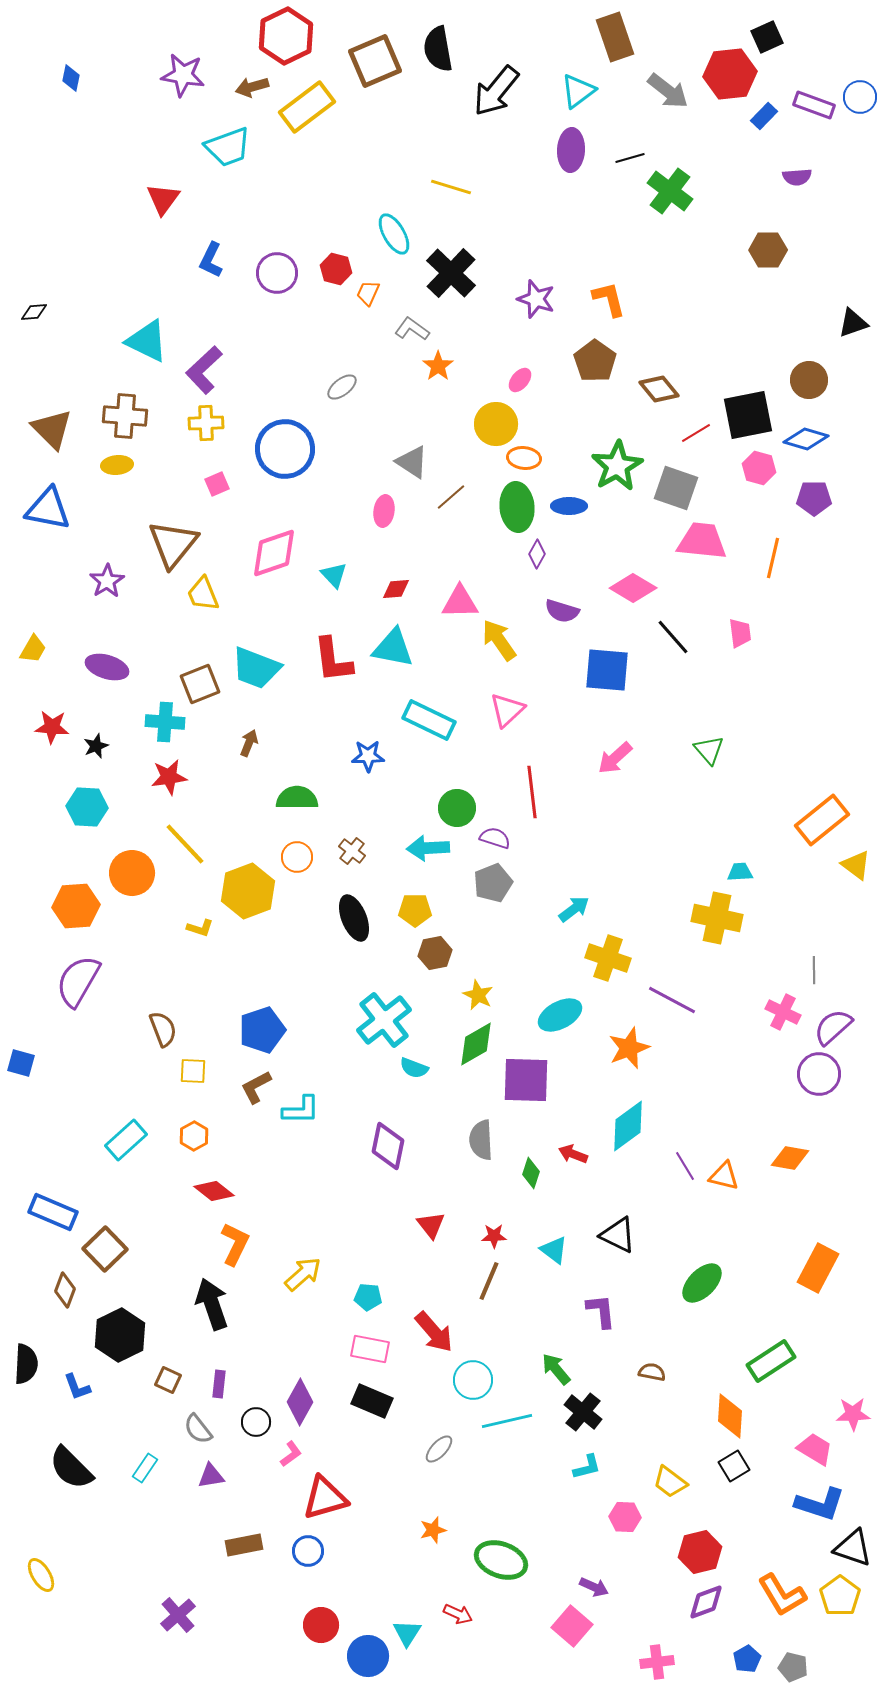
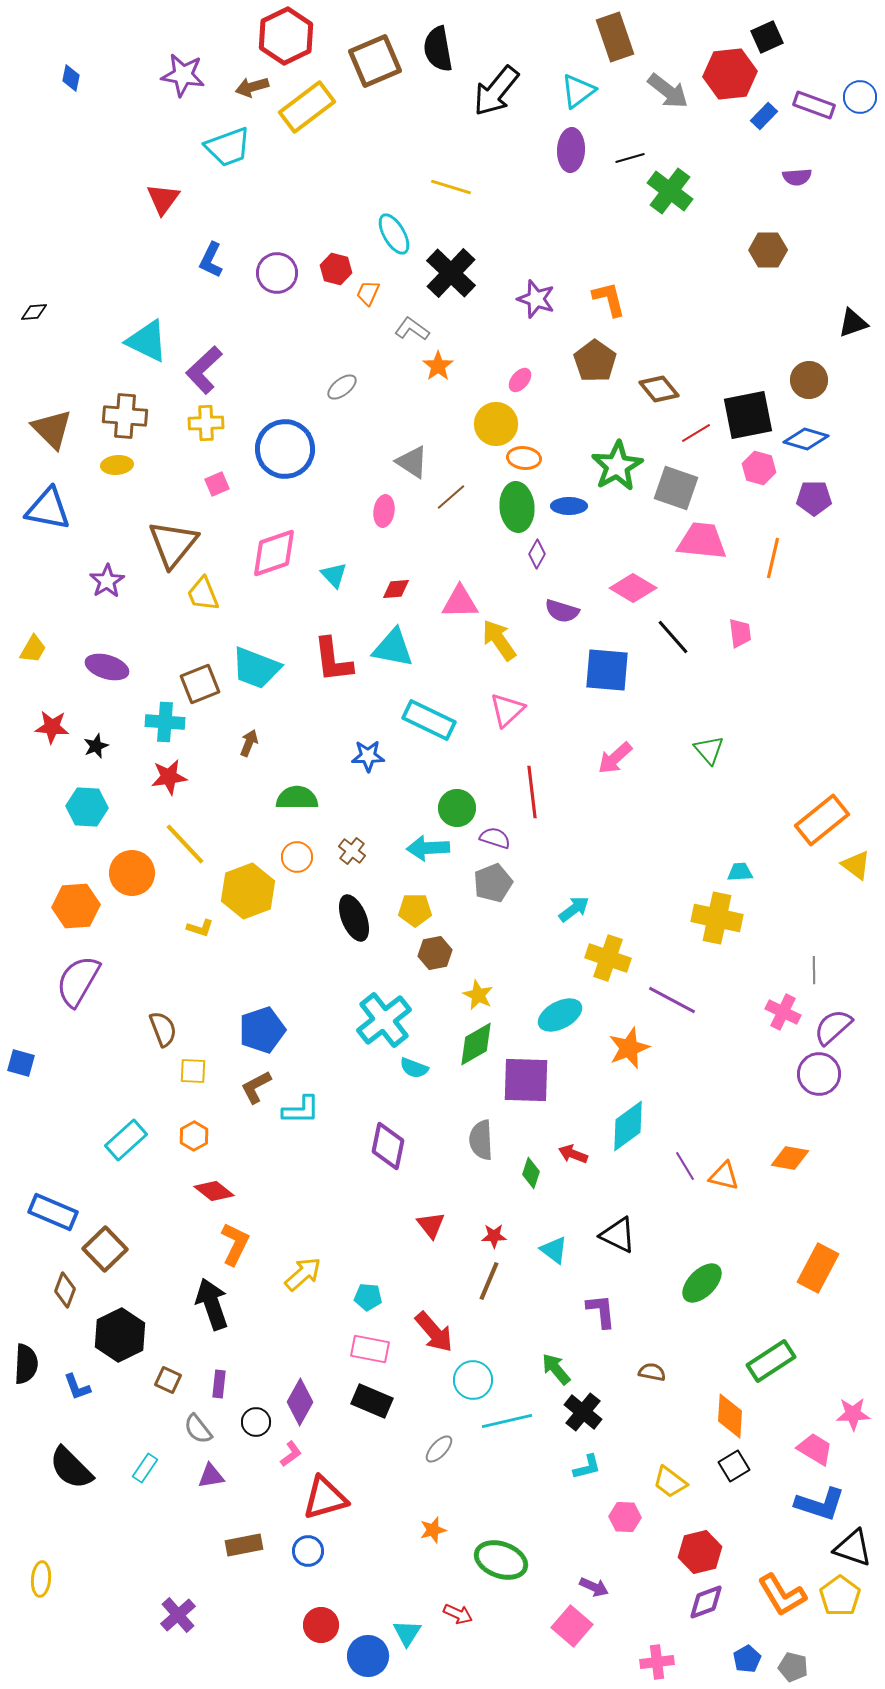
yellow ellipse at (41, 1575): moved 4 px down; rotated 36 degrees clockwise
